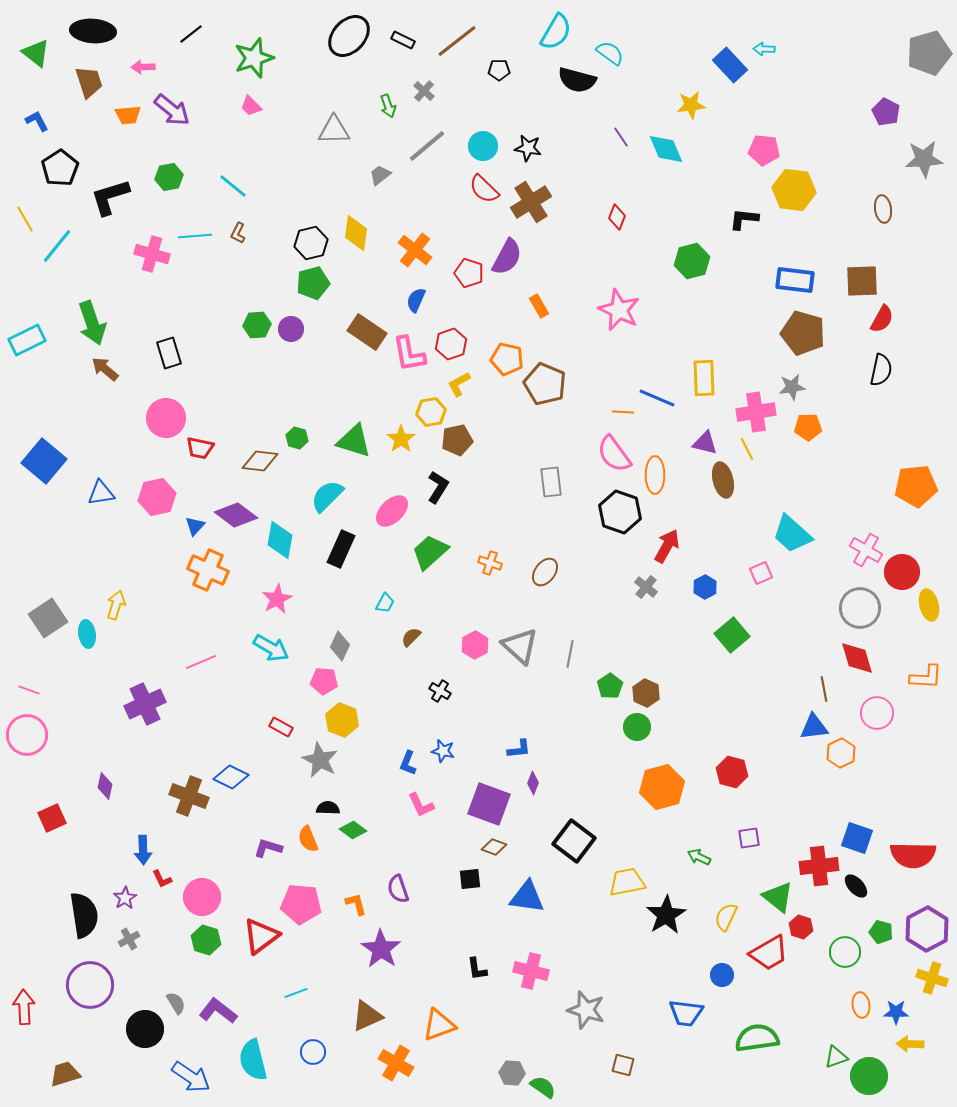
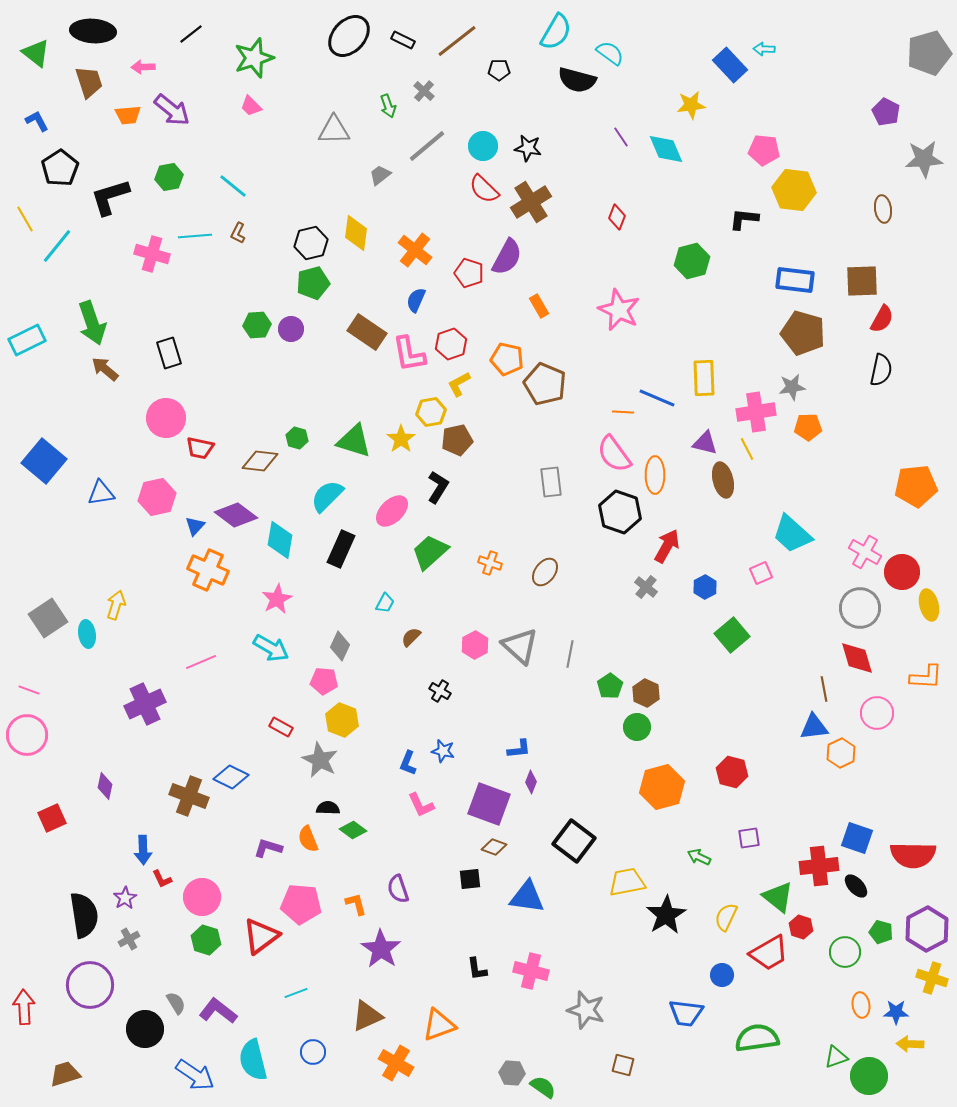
pink cross at (866, 550): moved 1 px left, 2 px down
purple diamond at (533, 783): moved 2 px left, 1 px up
blue arrow at (191, 1077): moved 4 px right, 2 px up
